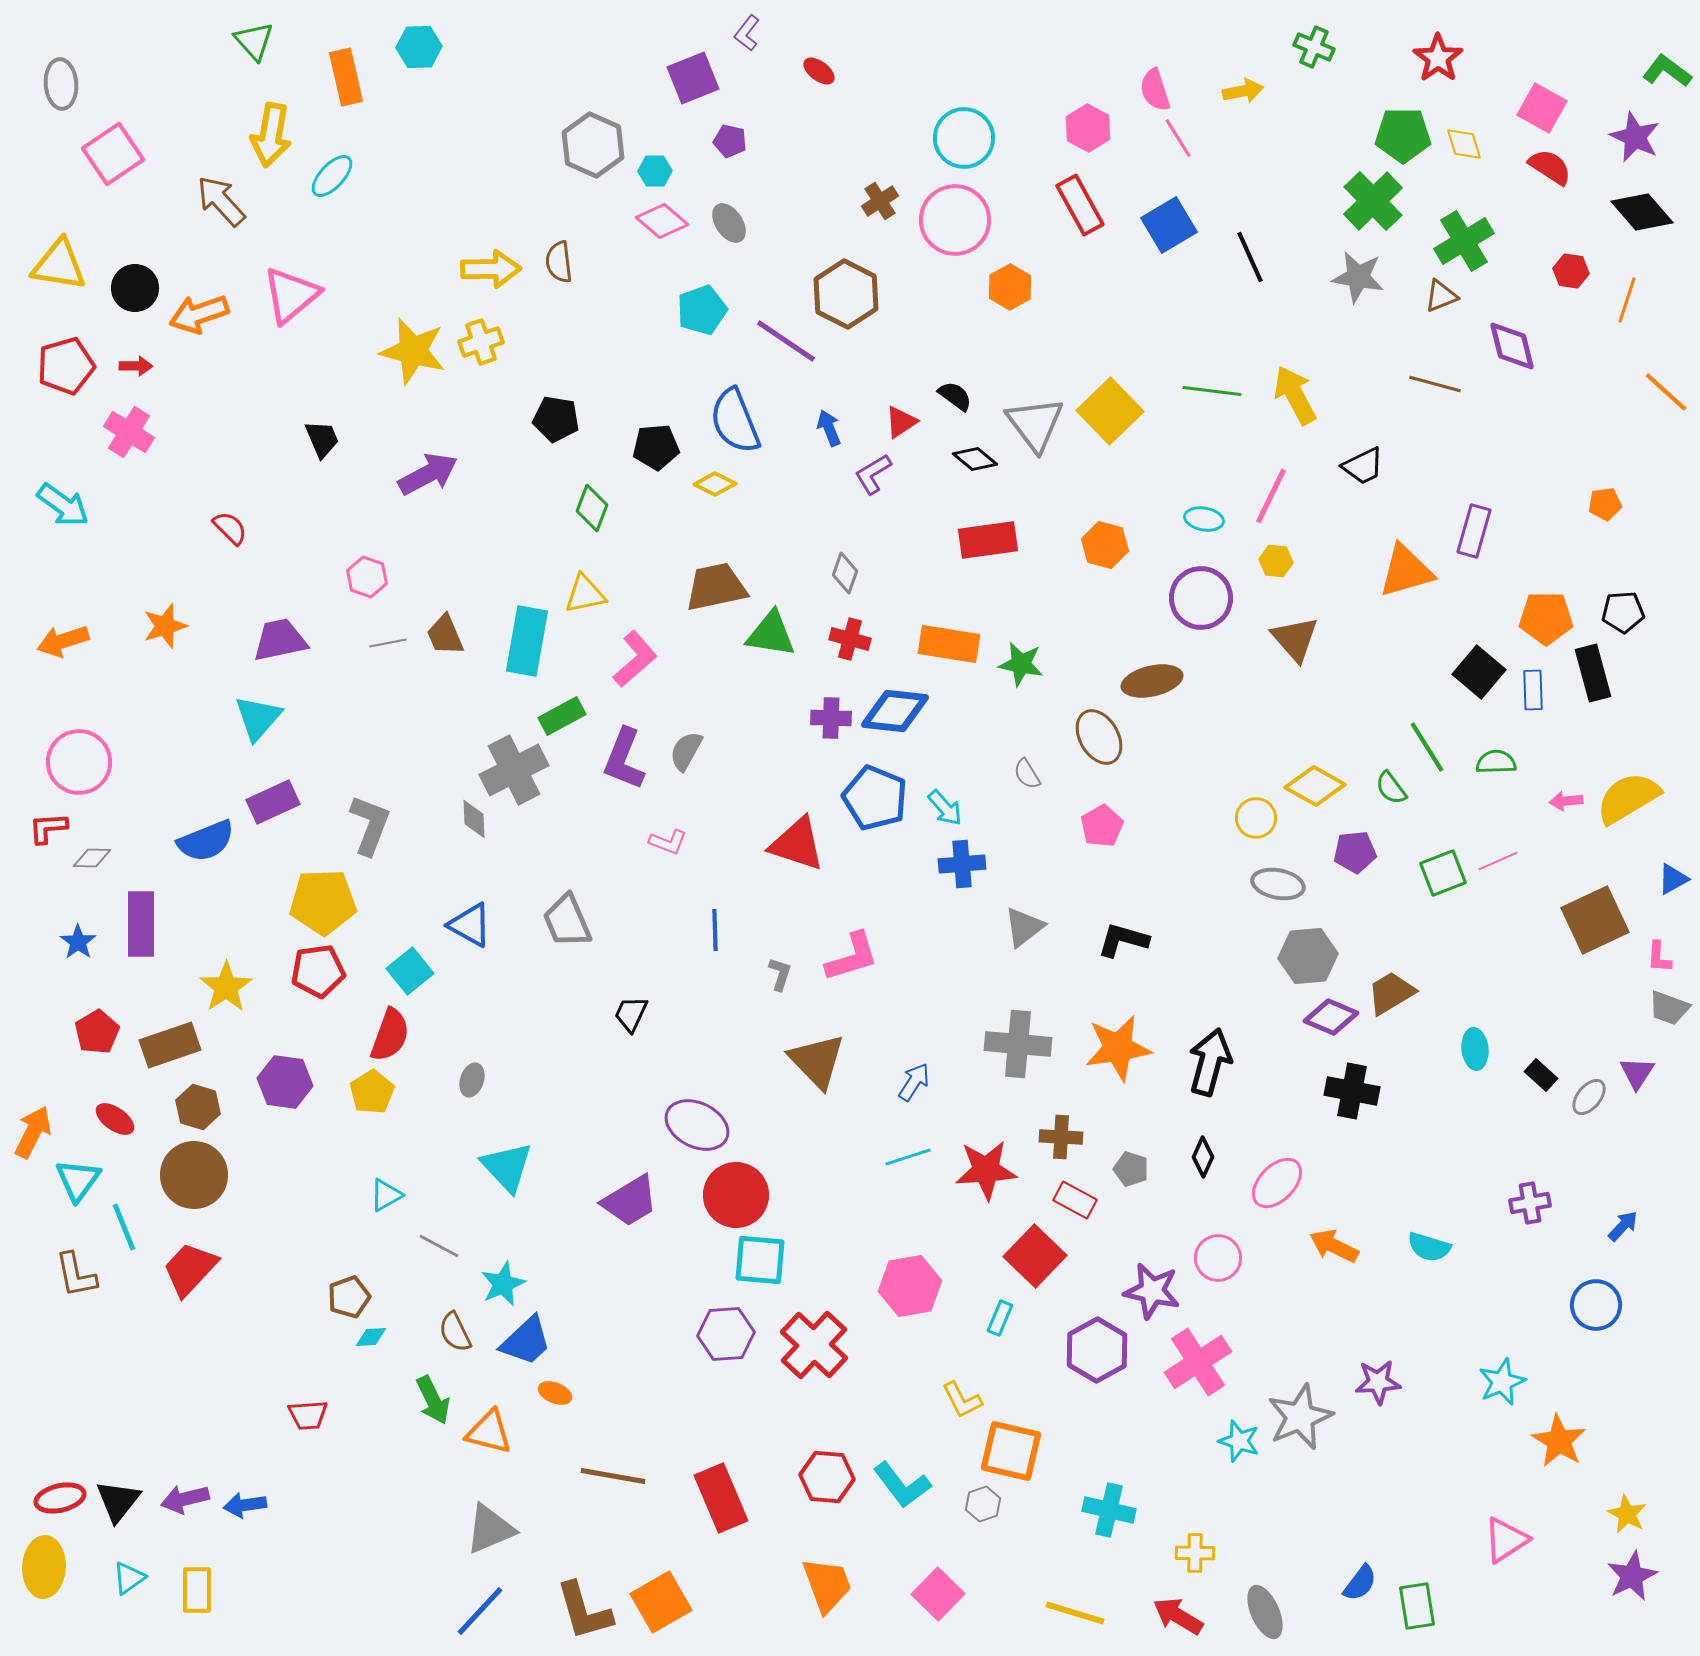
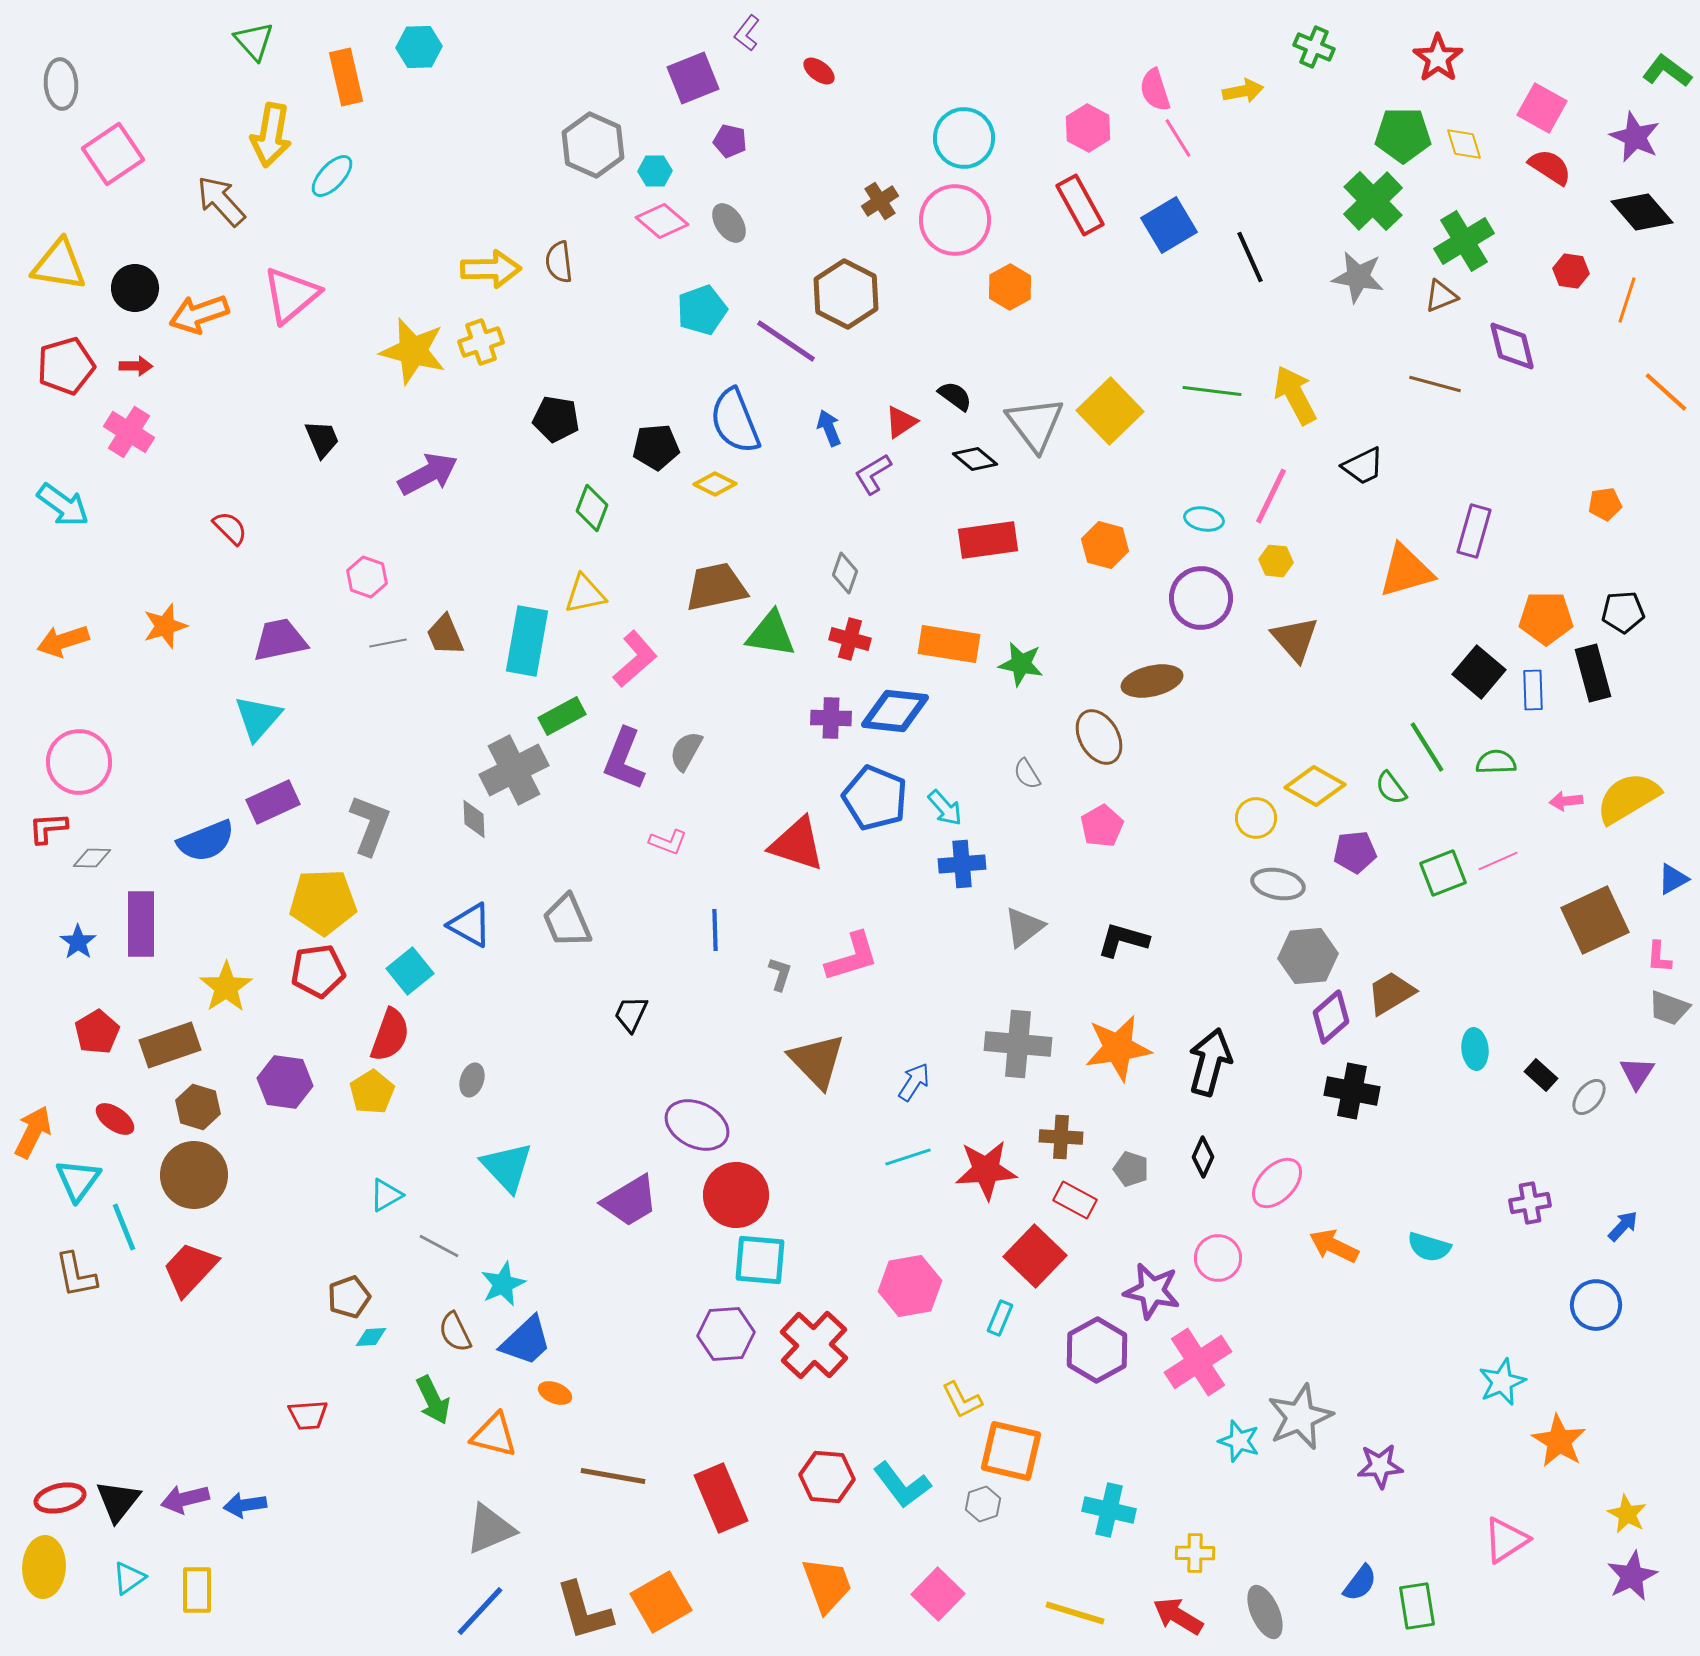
purple diamond at (1331, 1017): rotated 64 degrees counterclockwise
purple star at (1378, 1382): moved 2 px right, 84 px down
orange triangle at (489, 1432): moved 5 px right, 3 px down
